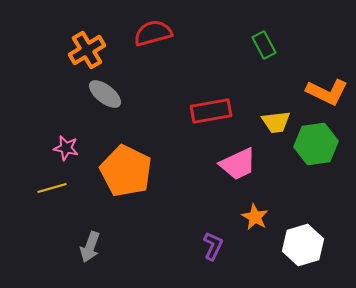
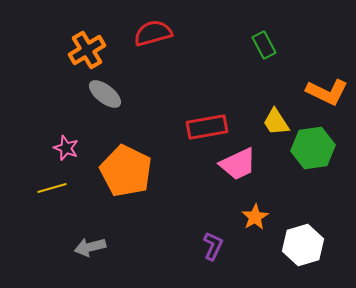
red rectangle: moved 4 px left, 16 px down
yellow trapezoid: rotated 64 degrees clockwise
green hexagon: moved 3 px left, 4 px down
pink star: rotated 10 degrees clockwise
orange star: rotated 12 degrees clockwise
gray arrow: rotated 56 degrees clockwise
